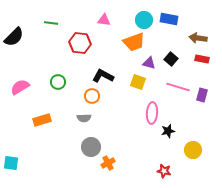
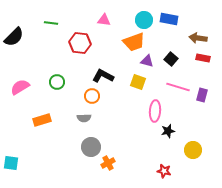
red rectangle: moved 1 px right, 1 px up
purple triangle: moved 2 px left, 2 px up
green circle: moved 1 px left
pink ellipse: moved 3 px right, 2 px up
